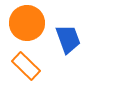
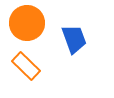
blue trapezoid: moved 6 px right
